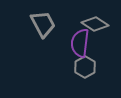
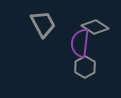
gray diamond: moved 3 px down
